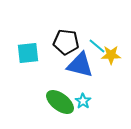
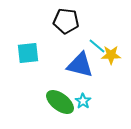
black pentagon: moved 21 px up
